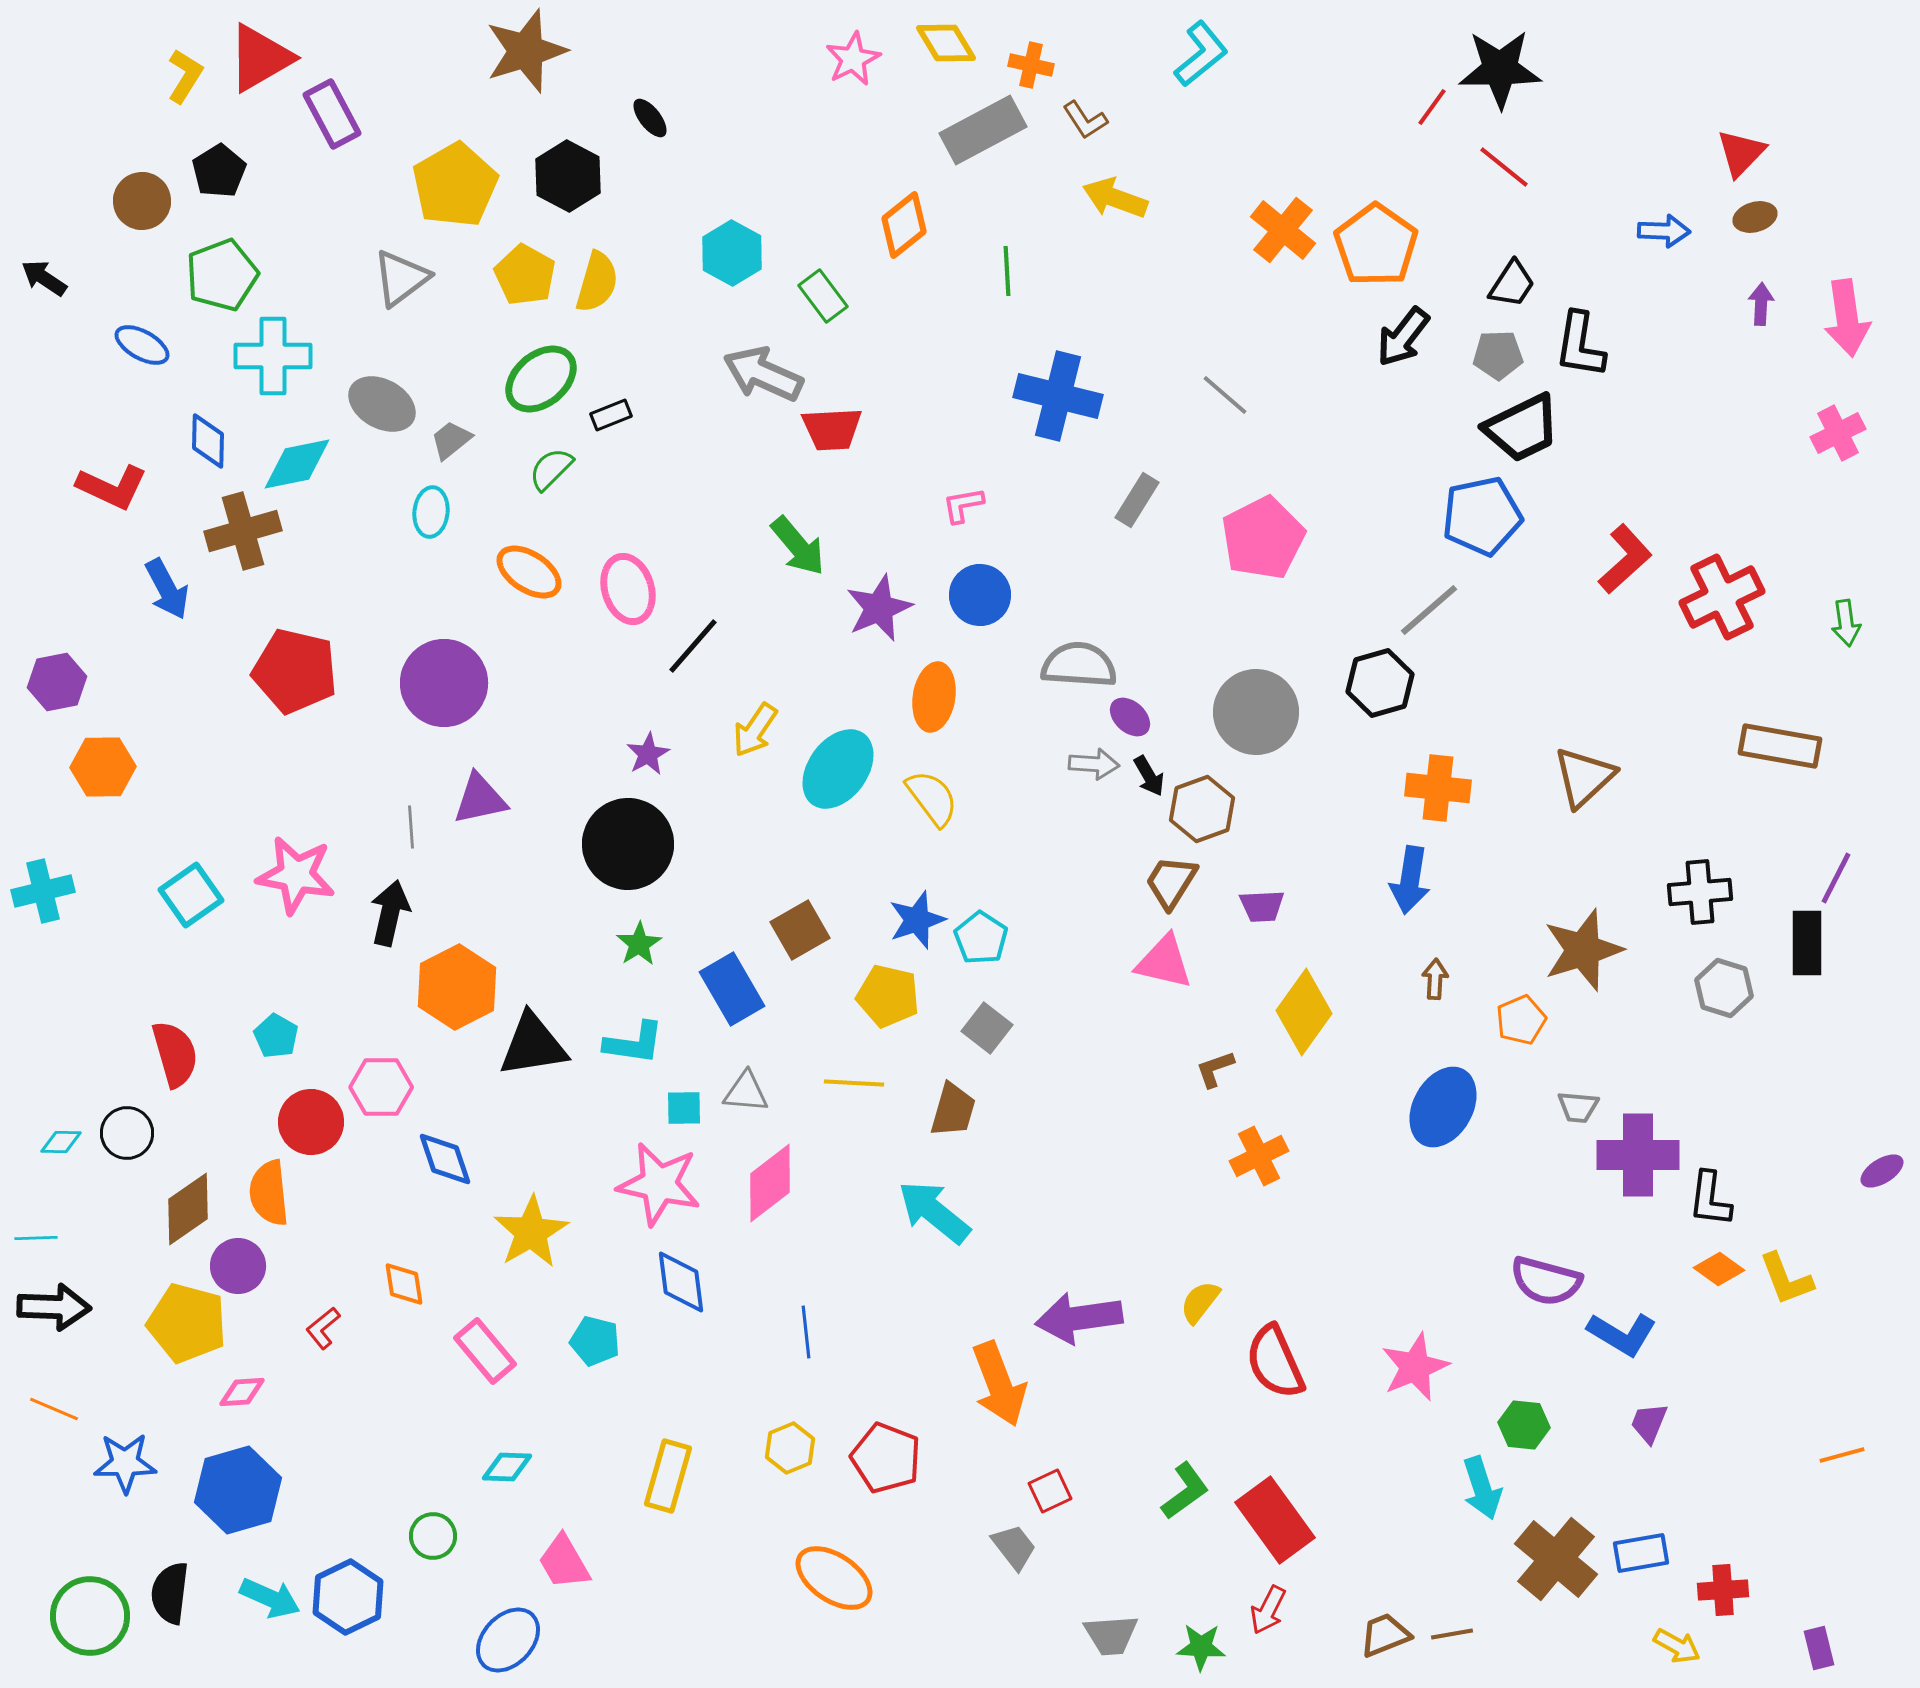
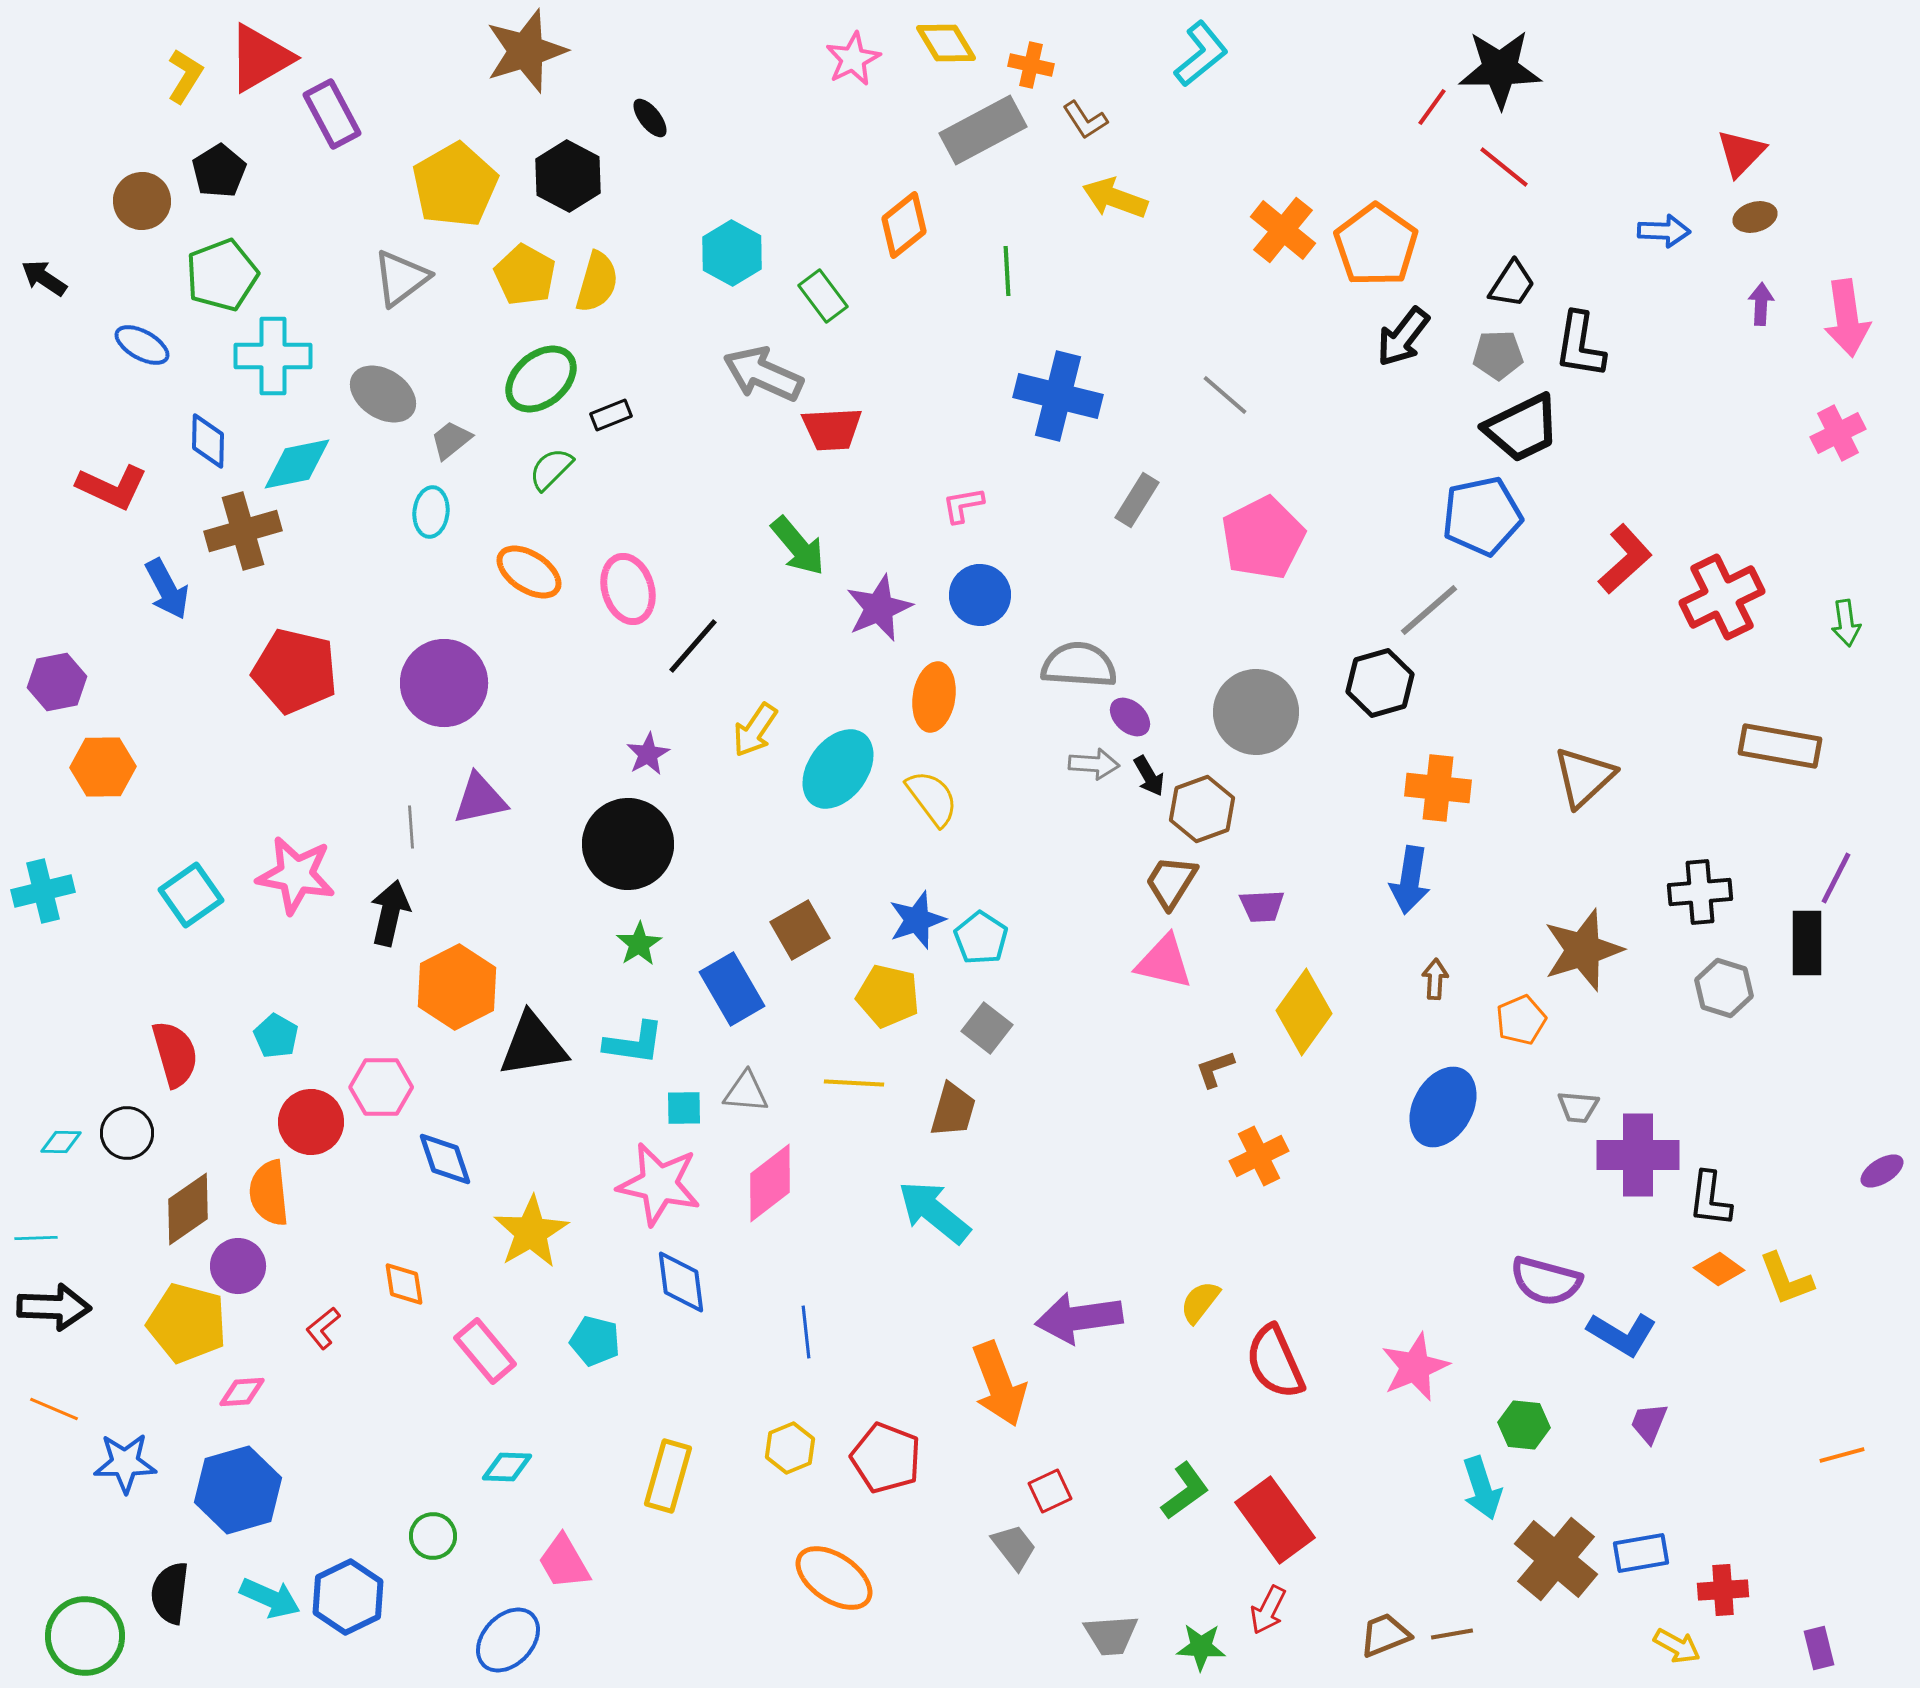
gray ellipse at (382, 404): moved 1 px right, 10 px up; rotated 4 degrees clockwise
green circle at (90, 1616): moved 5 px left, 20 px down
